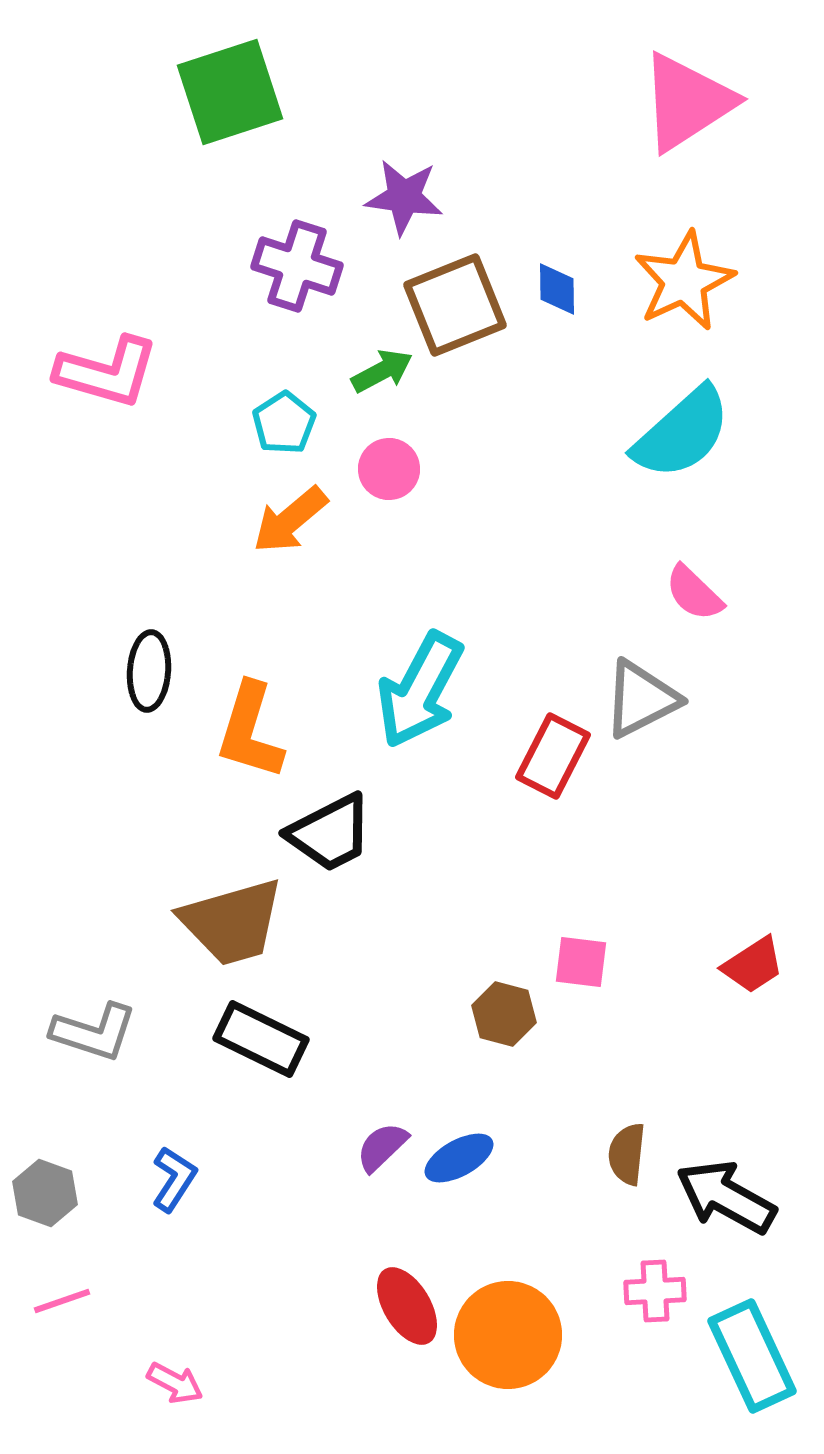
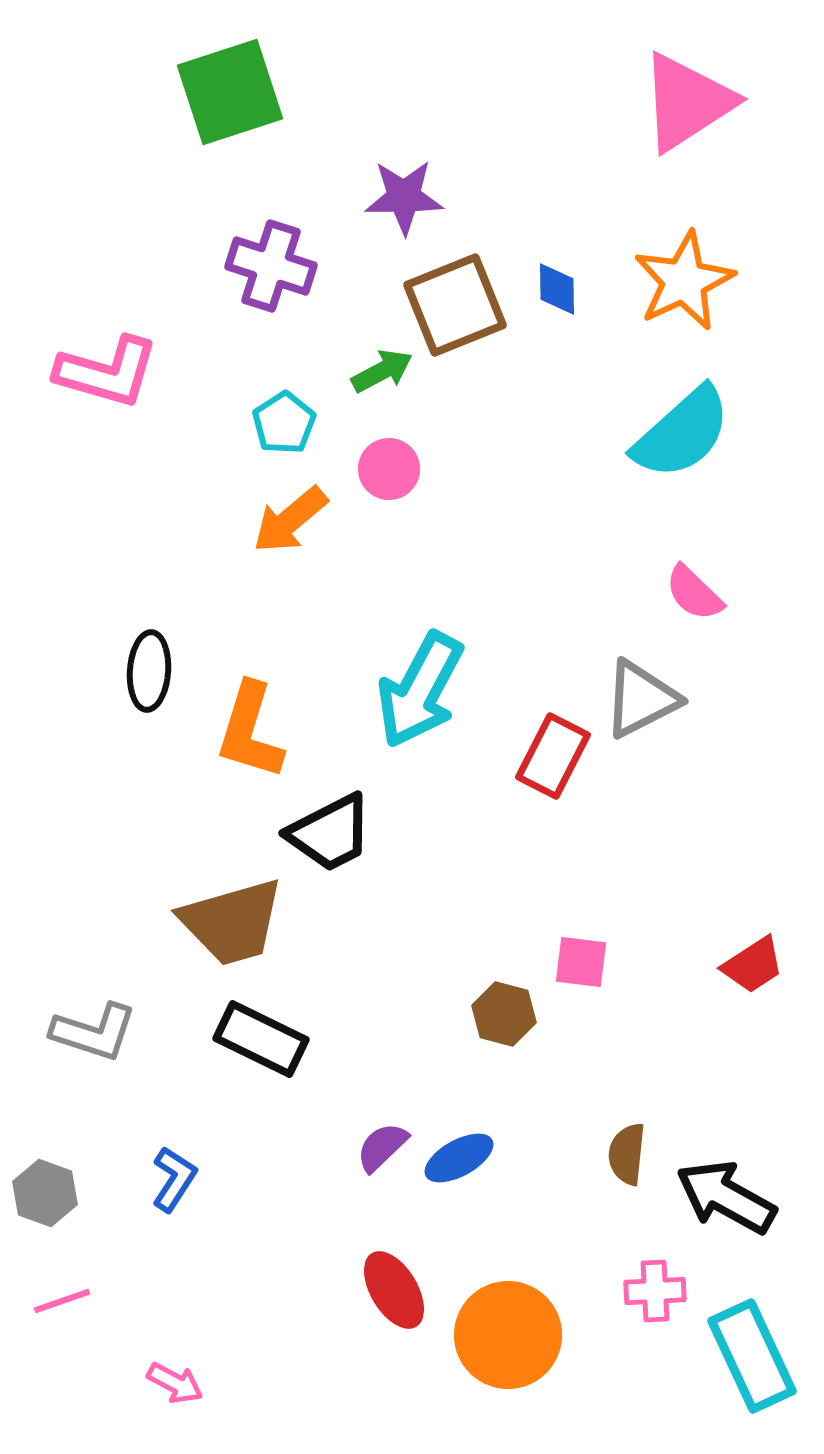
purple star: rotated 8 degrees counterclockwise
purple cross: moved 26 px left
red ellipse: moved 13 px left, 16 px up
